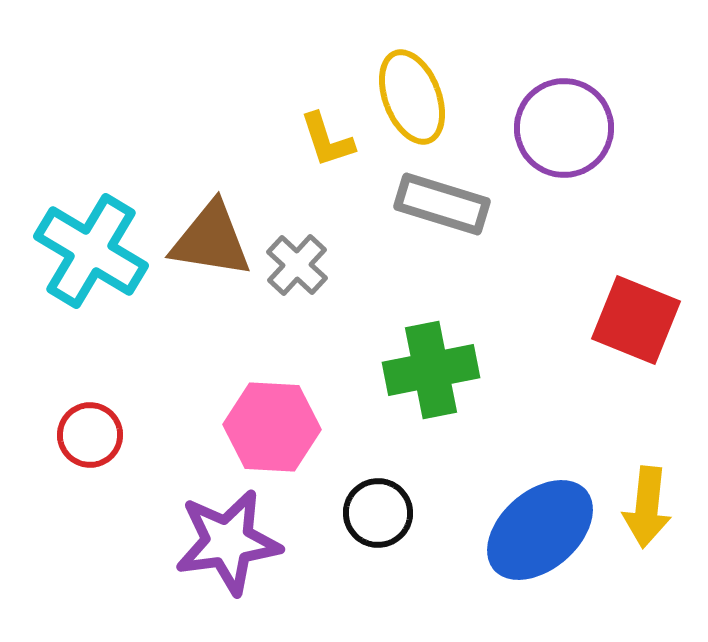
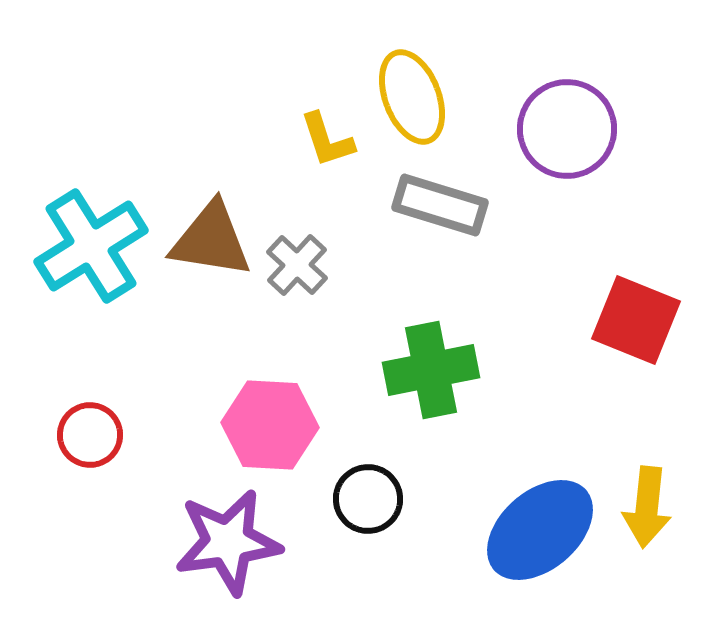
purple circle: moved 3 px right, 1 px down
gray rectangle: moved 2 px left, 1 px down
cyan cross: moved 5 px up; rotated 27 degrees clockwise
pink hexagon: moved 2 px left, 2 px up
black circle: moved 10 px left, 14 px up
